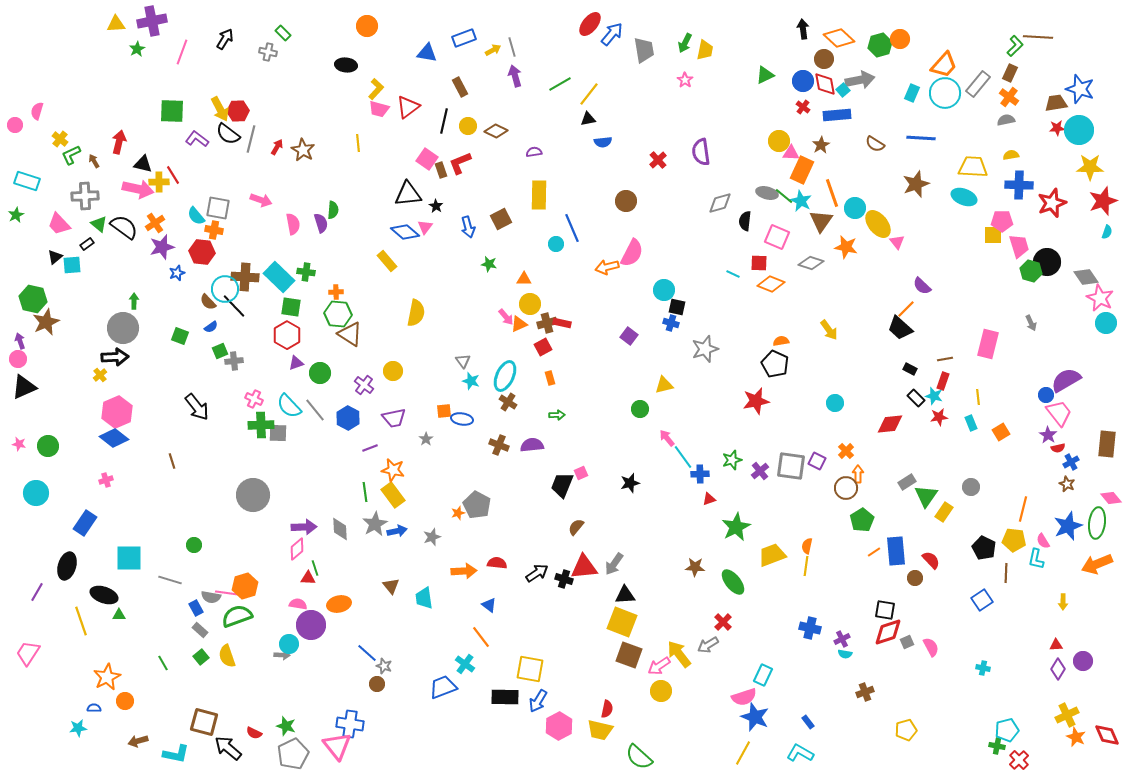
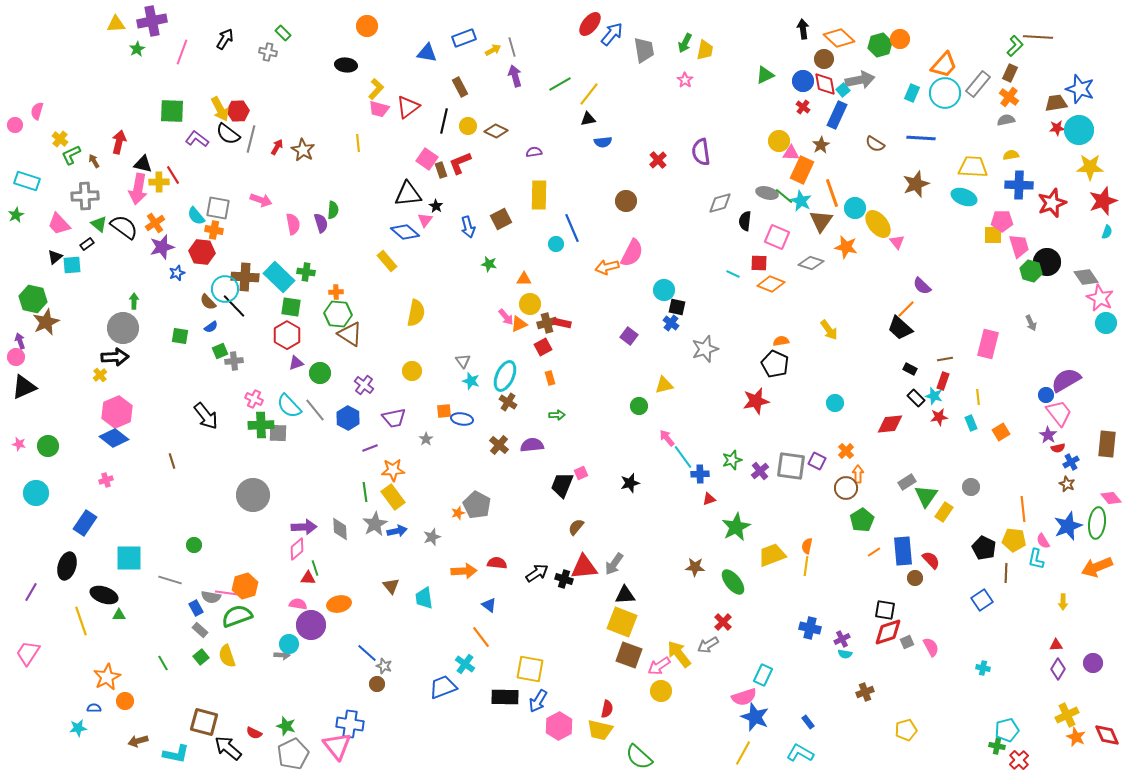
blue rectangle at (837, 115): rotated 60 degrees counterclockwise
pink arrow at (138, 189): rotated 88 degrees clockwise
pink triangle at (425, 227): moved 7 px up
blue cross at (671, 323): rotated 21 degrees clockwise
green square at (180, 336): rotated 12 degrees counterclockwise
pink circle at (18, 359): moved 2 px left, 2 px up
yellow circle at (393, 371): moved 19 px right
black arrow at (197, 407): moved 9 px right, 9 px down
green circle at (640, 409): moved 1 px left, 3 px up
brown cross at (499, 445): rotated 18 degrees clockwise
orange star at (393, 470): rotated 15 degrees counterclockwise
yellow rectangle at (393, 495): moved 2 px down
orange line at (1023, 509): rotated 20 degrees counterclockwise
blue rectangle at (896, 551): moved 7 px right
orange arrow at (1097, 564): moved 3 px down
purple line at (37, 592): moved 6 px left
purple circle at (1083, 661): moved 10 px right, 2 px down
